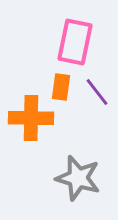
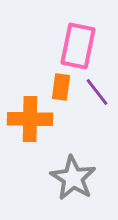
pink rectangle: moved 3 px right, 4 px down
orange cross: moved 1 px left, 1 px down
gray star: moved 5 px left; rotated 15 degrees clockwise
